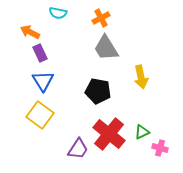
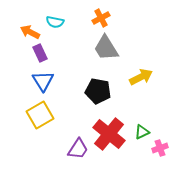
cyan semicircle: moved 3 px left, 9 px down
yellow arrow: rotated 105 degrees counterclockwise
yellow square: rotated 24 degrees clockwise
pink cross: rotated 35 degrees counterclockwise
